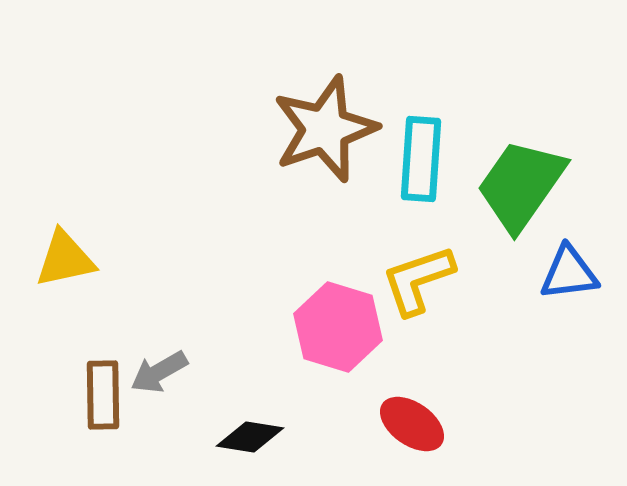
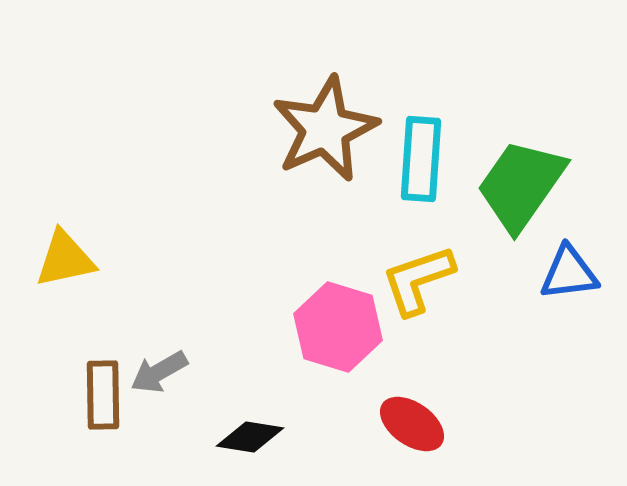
brown star: rotated 5 degrees counterclockwise
